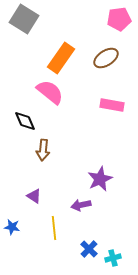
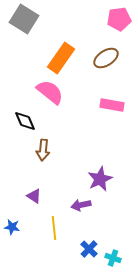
cyan cross: rotated 35 degrees clockwise
